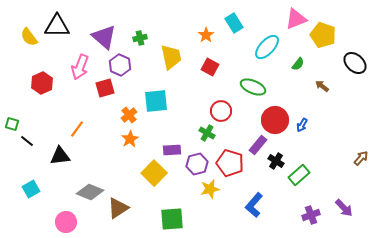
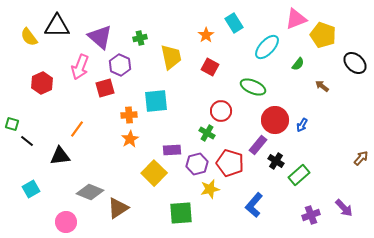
purple triangle at (104, 37): moved 4 px left
orange cross at (129, 115): rotated 35 degrees clockwise
green square at (172, 219): moved 9 px right, 6 px up
